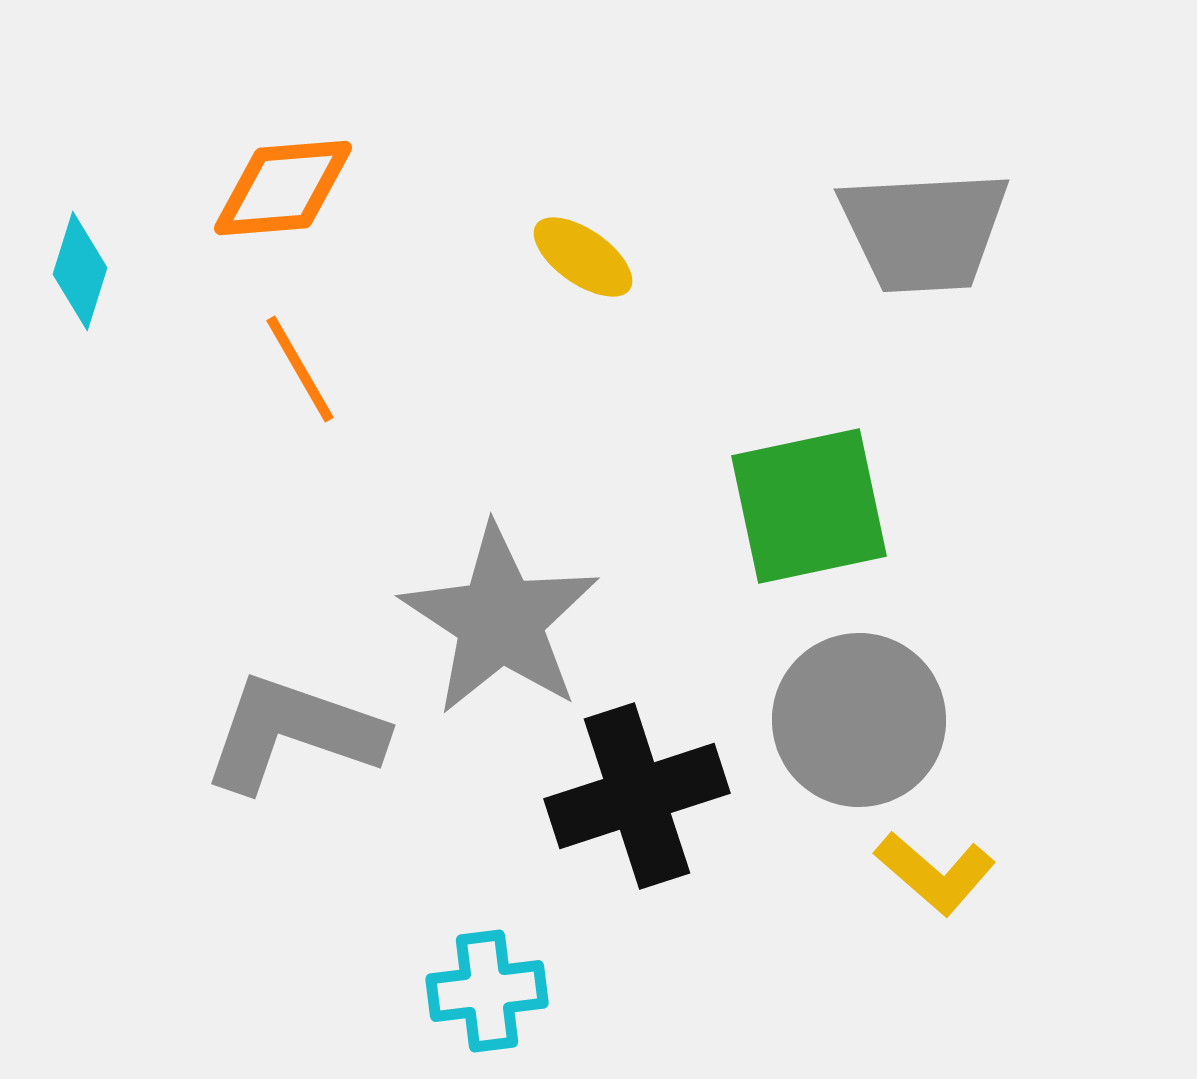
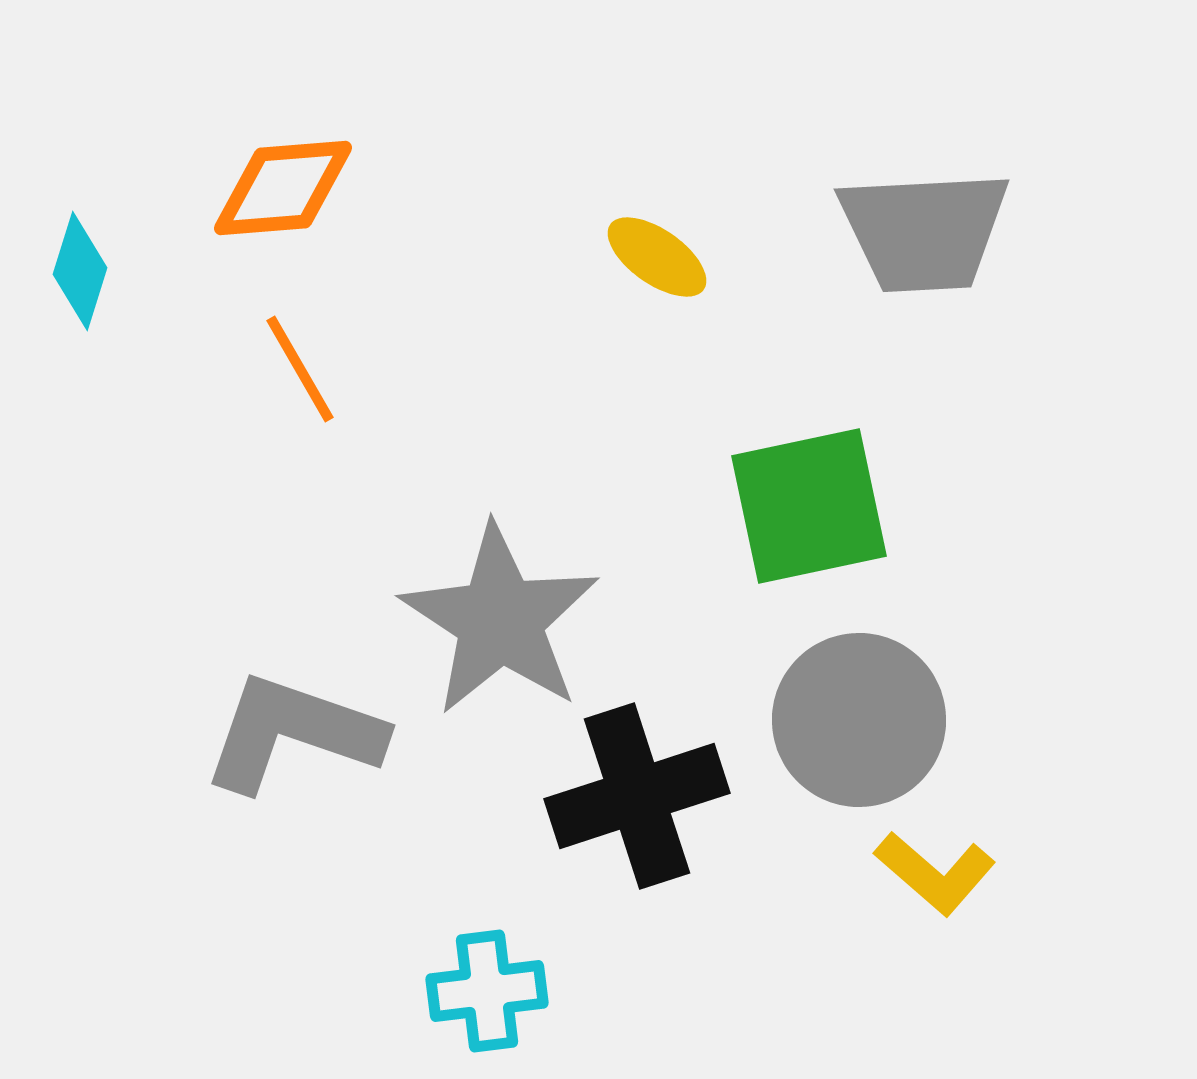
yellow ellipse: moved 74 px right
